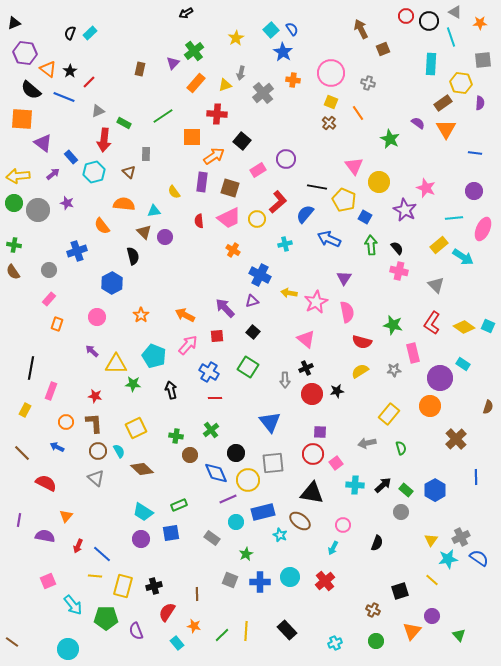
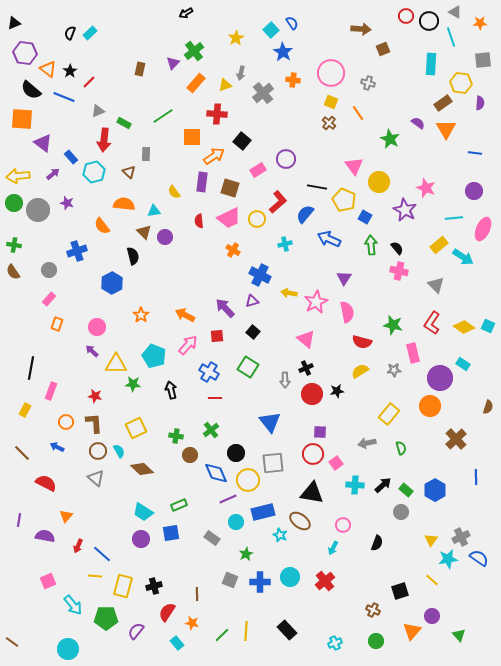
blue semicircle at (292, 29): moved 6 px up
brown arrow at (361, 29): rotated 120 degrees clockwise
pink circle at (97, 317): moved 10 px down
orange star at (194, 626): moved 2 px left, 3 px up
purple semicircle at (136, 631): rotated 60 degrees clockwise
